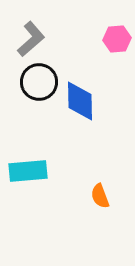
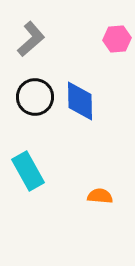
black circle: moved 4 px left, 15 px down
cyan rectangle: rotated 66 degrees clockwise
orange semicircle: rotated 115 degrees clockwise
